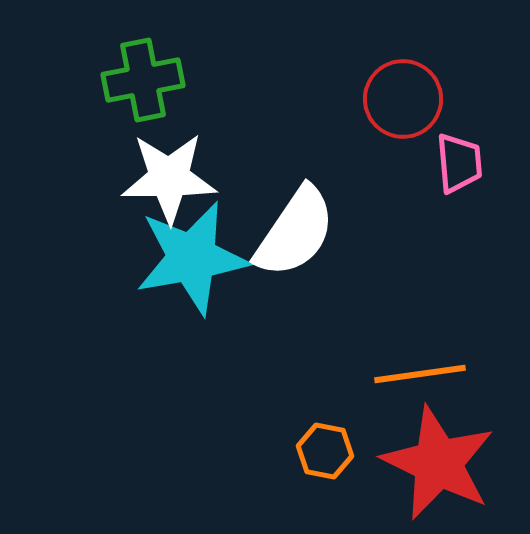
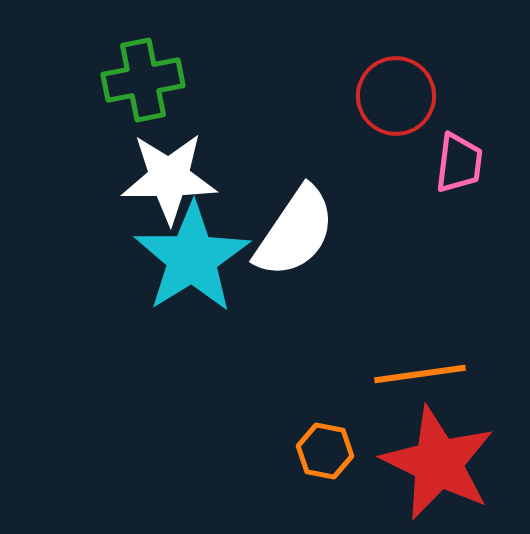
red circle: moved 7 px left, 3 px up
pink trapezoid: rotated 12 degrees clockwise
cyan star: rotated 22 degrees counterclockwise
